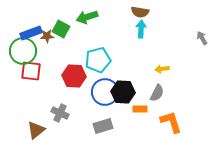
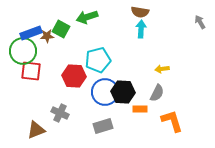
gray arrow: moved 2 px left, 16 px up
orange L-shape: moved 1 px right, 1 px up
brown triangle: rotated 18 degrees clockwise
